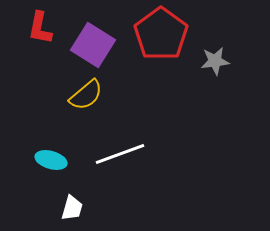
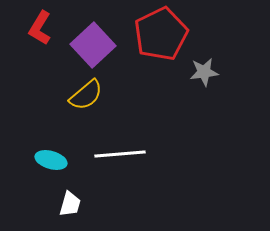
red L-shape: rotated 20 degrees clockwise
red pentagon: rotated 10 degrees clockwise
purple square: rotated 15 degrees clockwise
gray star: moved 11 px left, 11 px down
white line: rotated 15 degrees clockwise
white trapezoid: moved 2 px left, 4 px up
